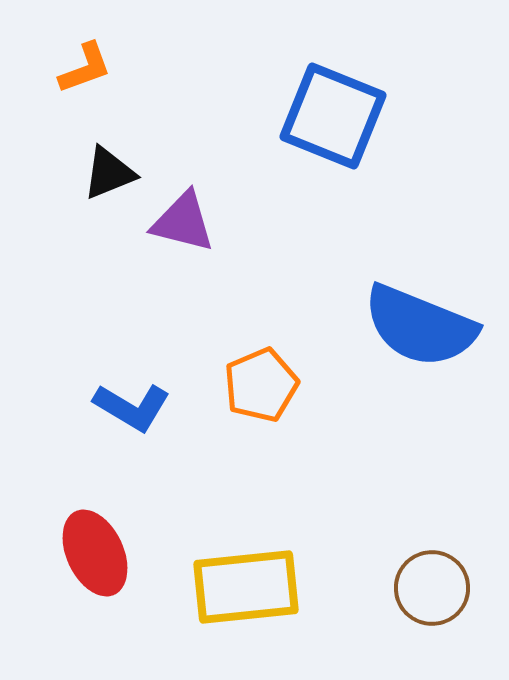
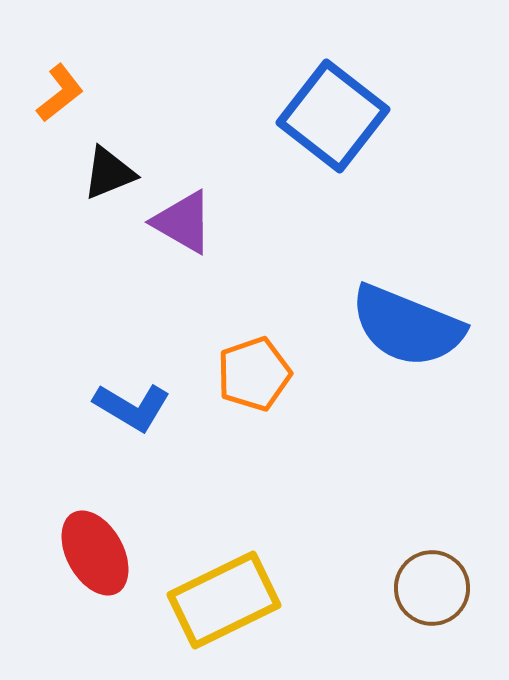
orange L-shape: moved 25 px left, 25 px down; rotated 18 degrees counterclockwise
blue square: rotated 16 degrees clockwise
purple triangle: rotated 16 degrees clockwise
blue semicircle: moved 13 px left
orange pentagon: moved 7 px left, 11 px up; rotated 4 degrees clockwise
red ellipse: rotated 4 degrees counterclockwise
yellow rectangle: moved 22 px left, 13 px down; rotated 20 degrees counterclockwise
